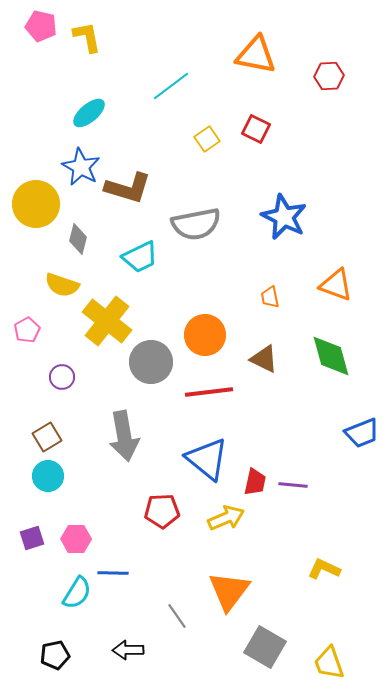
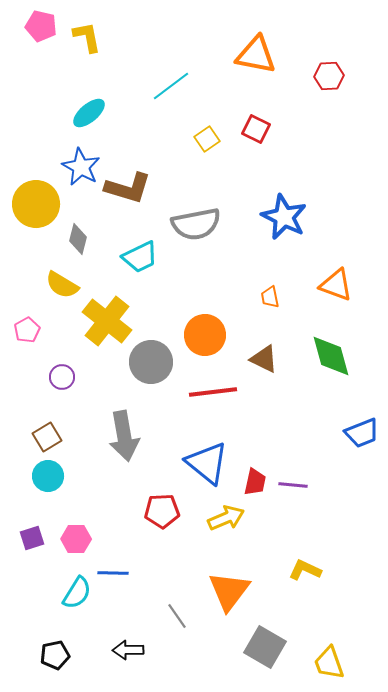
yellow semicircle at (62, 285): rotated 12 degrees clockwise
red line at (209, 392): moved 4 px right
blue triangle at (207, 459): moved 4 px down
yellow L-shape at (324, 569): moved 19 px left, 1 px down
